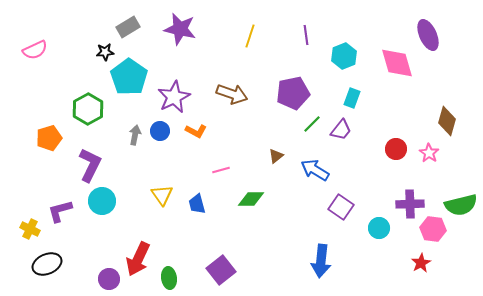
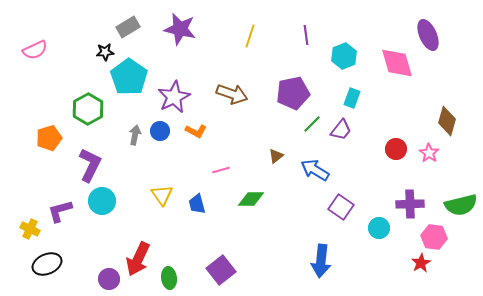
pink hexagon at (433, 229): moved 1 px right, 8 px down
